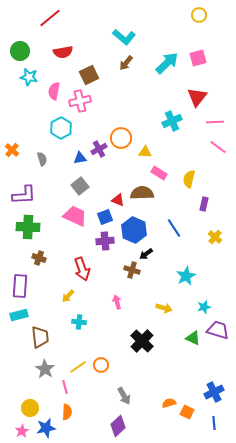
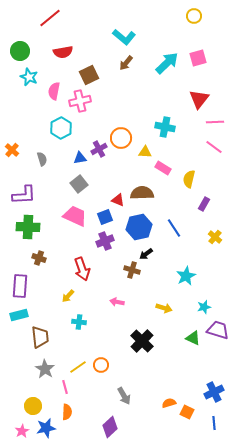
yellow circle at (199, 15): moved 5 px left, 1 px down
cyan star at (29, 77): rotated 12 degrees clockwise
red triangle at (197, 97): moved 2 px right, 2 px down
cyan cross at (172, 121): moved 7 px left, 6 px down; rotated 36 degrees clockwise
pink line at (218, 147): moved 4 px left
pink rectangle at (159, 173): moved 4 px right, 5 px up
gray square at (80, 186): moved 1 px left, 2 px up
purple rectangle at (204, 204): rotated 16 degrees clockwise
blue hexagon at (134, 230): moved 5 px right, 3 px up; rotated 25 degrees clockwise
purple cross at (105, 241): rotated 18 degrees counterclockwise
pink arrow at (117, 302): rotated 64 degrees counterclockwise
yellow circle at (30, 408): moved 3 px right, 2 px up
purple diamond at (118, 426): moved 8 px left, 1 px down
